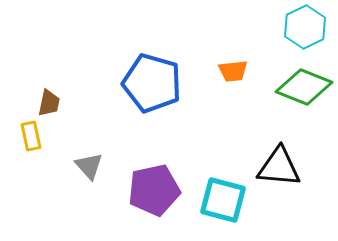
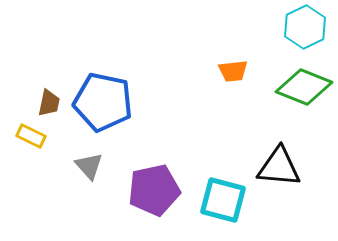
blue pentagon: moved 49 px left, 19 px down; rotated 4 degrees counterclockwise
yellow rectangle: rotated 52 degrees counterclockwise
